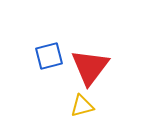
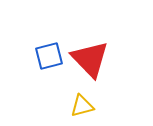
red triangle: moved 8 px up; rotated 21 degrees counterclockwise
